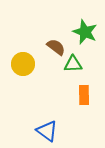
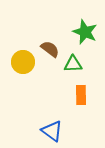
brown semicircle: moved 6 px left, 2 px down
yellow circle: moved 2 px up
orange rectangle: moved 3 px left
blue triangle: moved 5 px right
